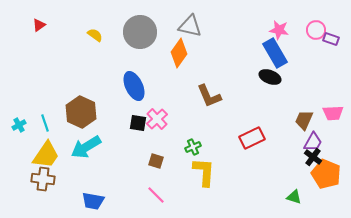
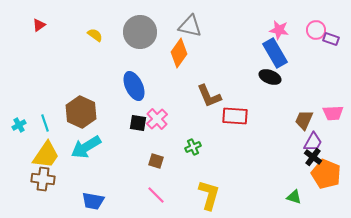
red rectangle: moved 17 px left, 22 px up; rotated 30 degrees clockwise
yellow L-shape: moved 5 px right, 23 px down; rotated 12 degrees clockwise
